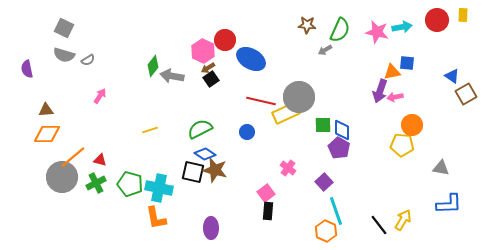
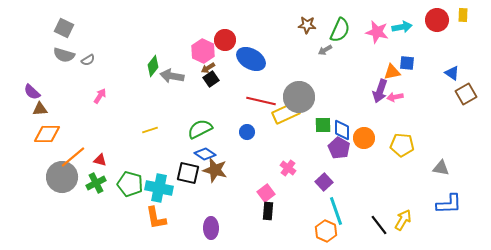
purple semicircle at (27, 69): moved 5 px right, 23 px down; rotated 36 degrees counterclockwise
blue triangle at (452, 76): moved 3 px up
brown triangle at (46, 110): moved 6 px left, 1 px up
orange circle at (412, 125): moved 48 px left, 13 px down
black square at (193, 172): moved 5 px left, 1 px down
